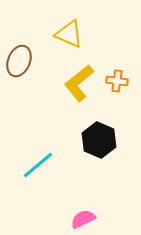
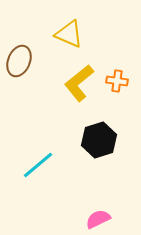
black hexagon: rotated 20 degrees clockwise
pink semicircle: moved 15 px right
